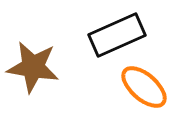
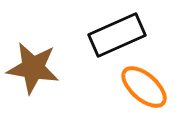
brown star: moved 1 px down
